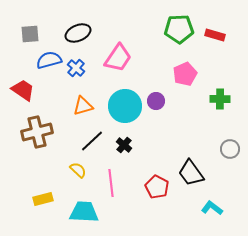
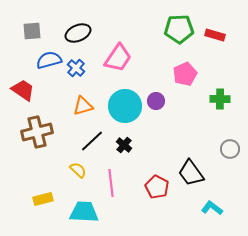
gray square: moved 2 px right, 3 px up
